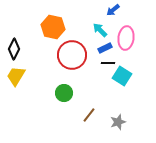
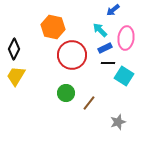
cyan square: moved 2 px right
green circle: moved 2 px right
brown line: moved 12 px up
